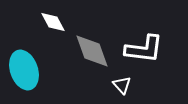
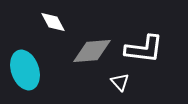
gray diamond: rotated 75 degrees counterclockwise
cyan ellipse: moved 1 px right
white triangle: moved 2 px left, 3 px up
